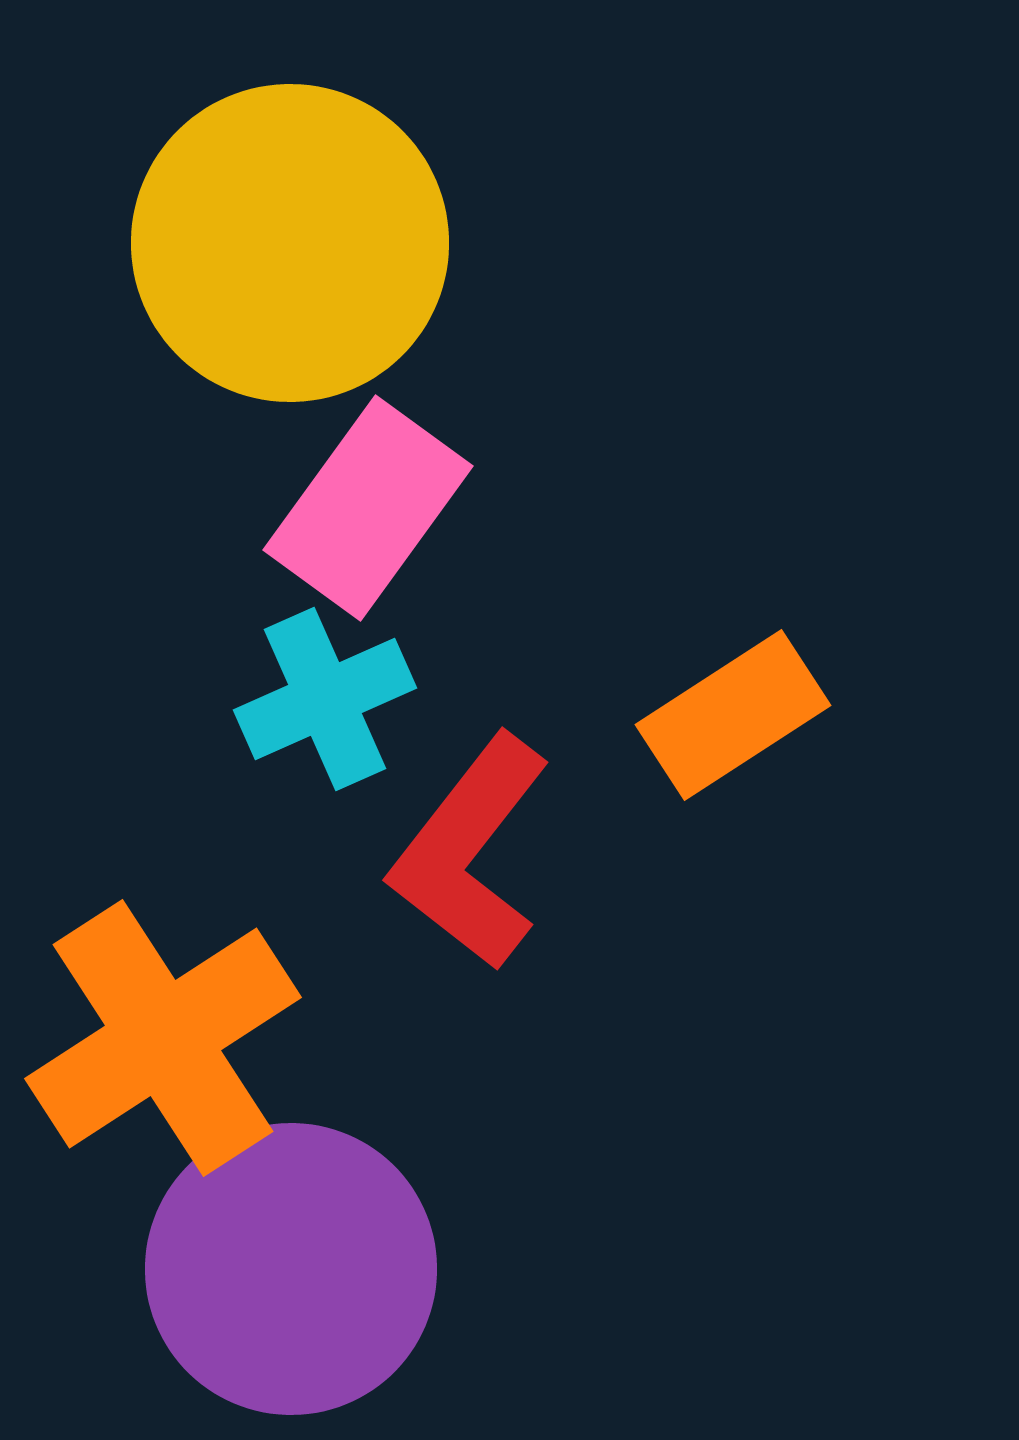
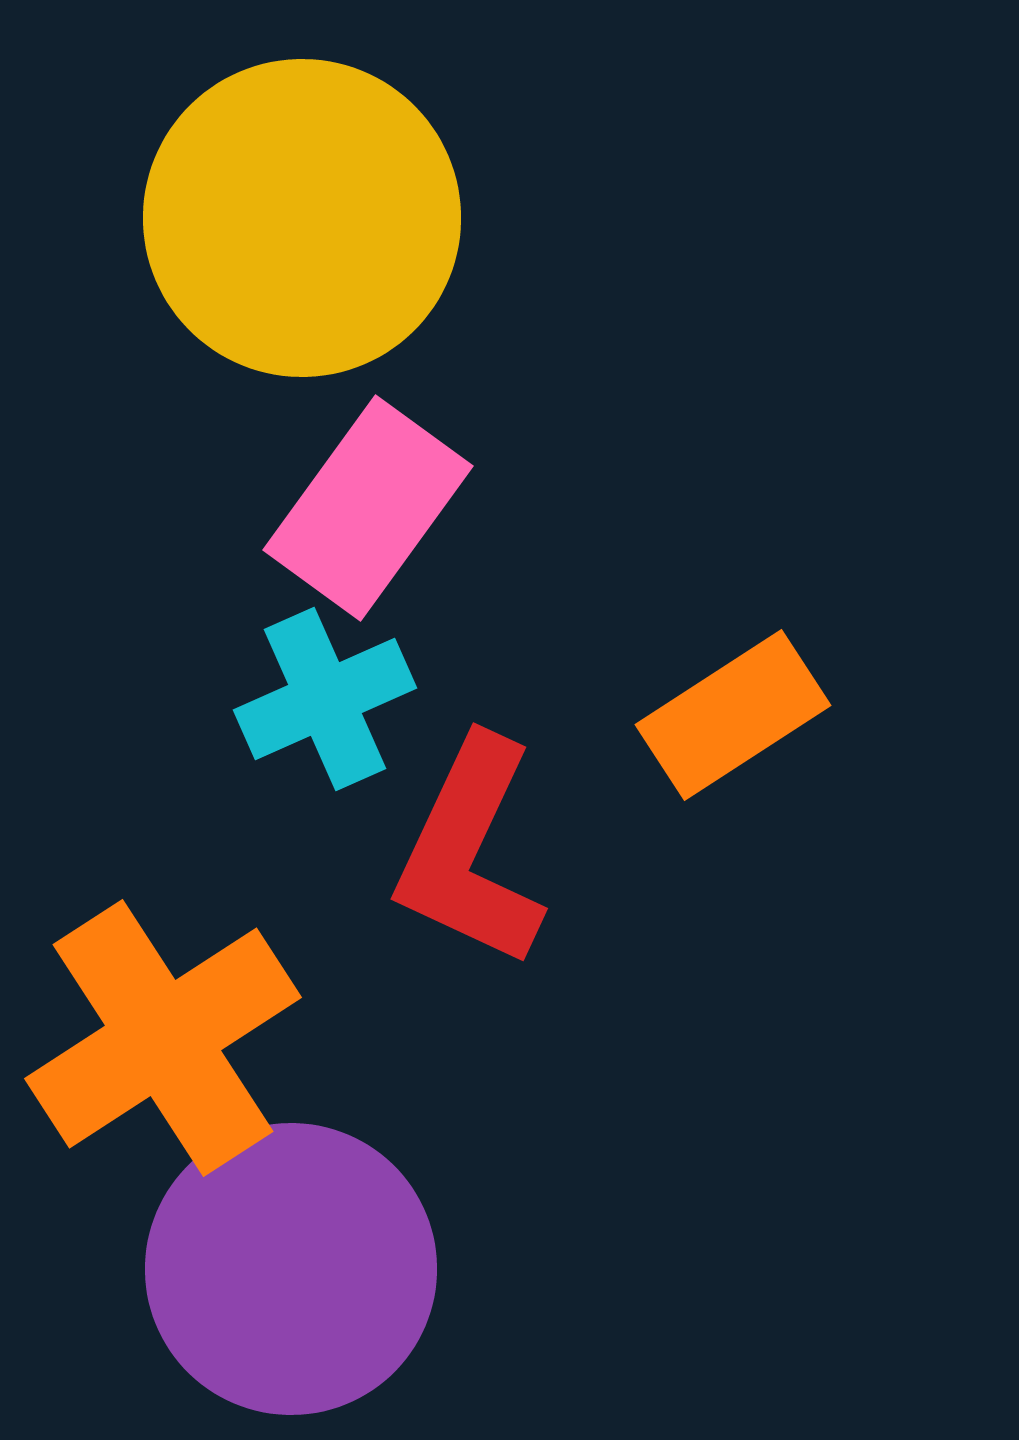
yellow circle: moved 12 px right, 25 px up
red L-shape: rotated 13 degrees counterclockwise
